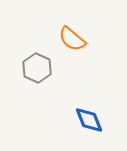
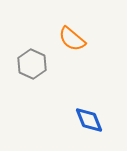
gray hexagon: moved 5 px left, 4 px up
